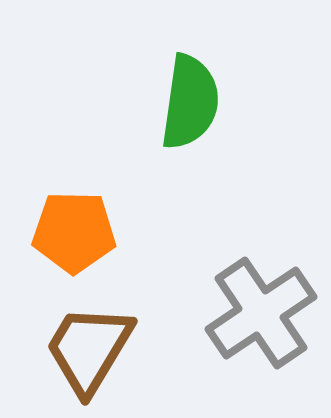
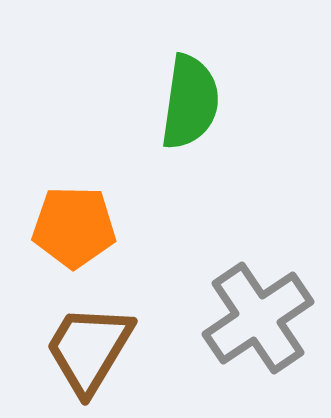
orange pentagon: moved 5 px up
gray cross: moved 3 px left, 5 px down
